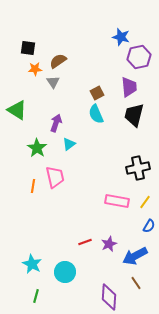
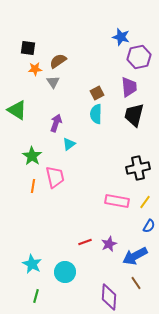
cyan semicircle: rotated 24 degrees clockwise
green star: moved 5 px left, 8 px down
